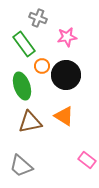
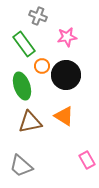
gray cross: moved 2 px up
pink rectangle: rotated 24 degrees clockwise
